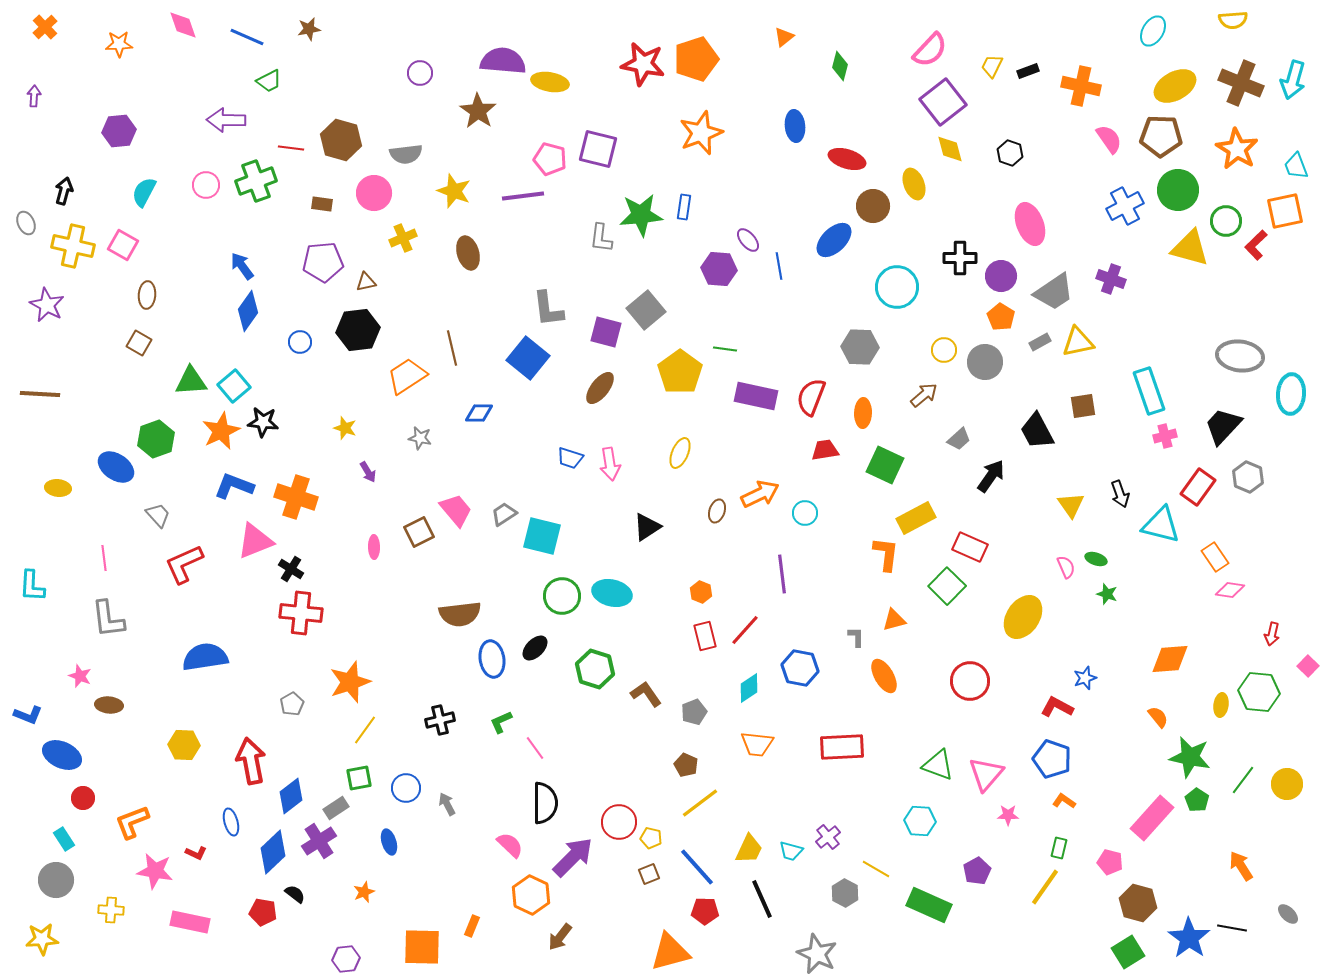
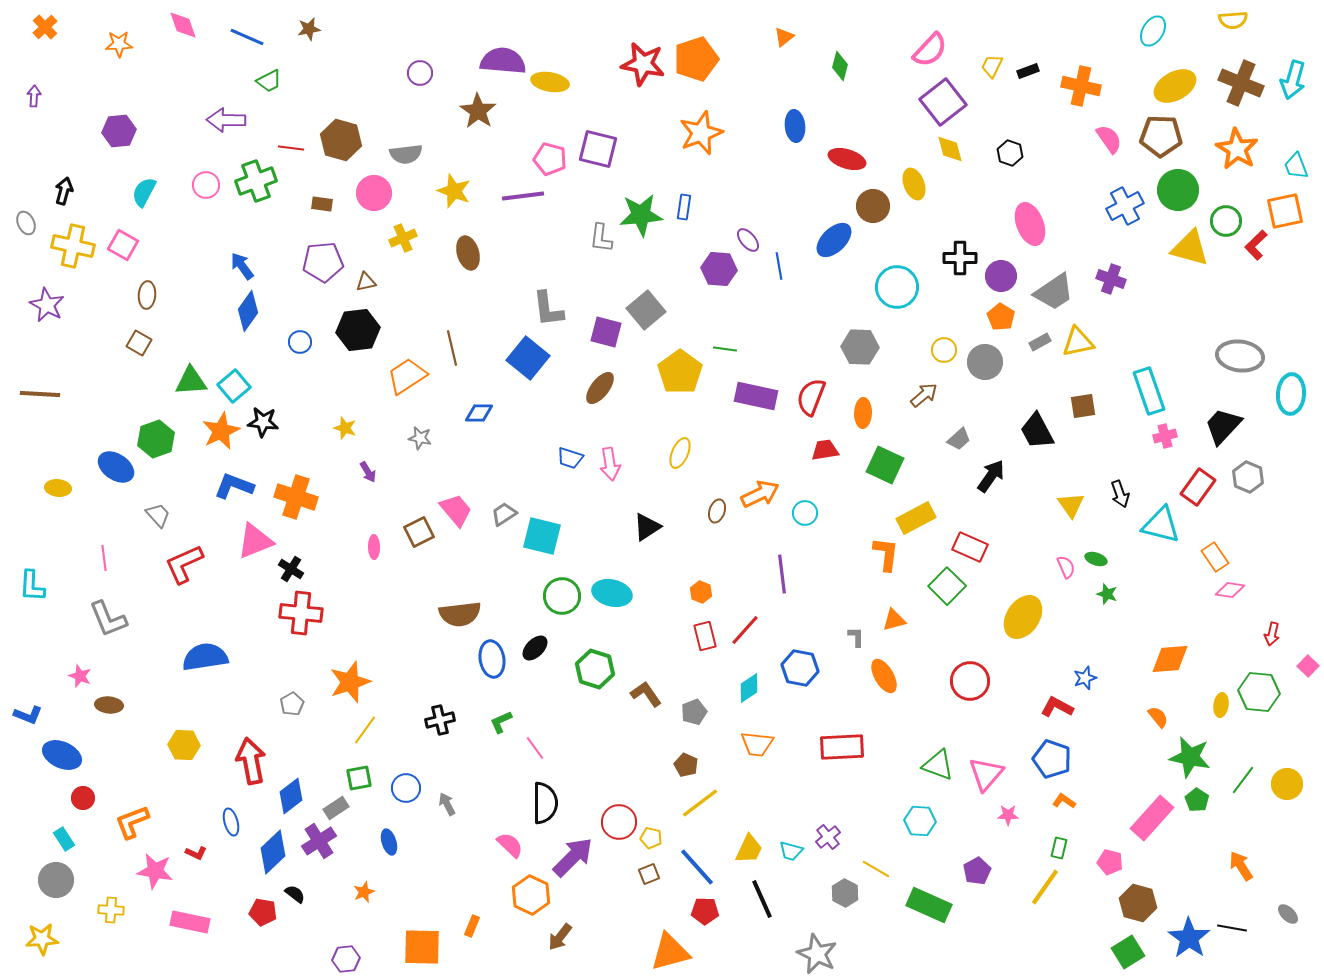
gray L-shape at (108, 619): rotated 15 degrees counterclockwise
